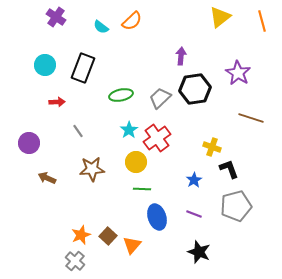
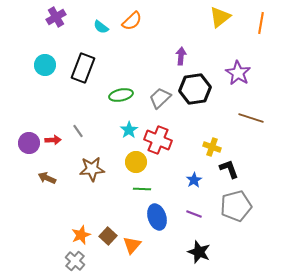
purple cross: rotated 24 degrees clockwise
orange line: moved 1 px left, 2 px down; rotated 25 degrees clockwise
red arrow: moved 4 px left, 38 px down
red cross: moved 1 px right, 2 px down; rotated 32 degrees counterclockwise
